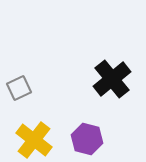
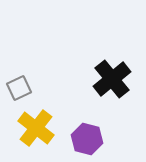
yellow cross: moved 2 px right, 12 px up
